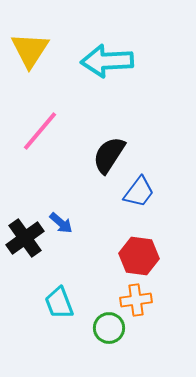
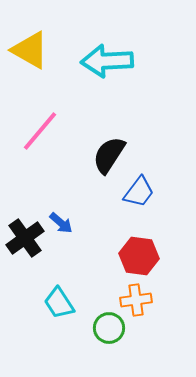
yellow triangle: rotated 33 degrees counterclockwise
cyan trapezoid: rotated 12 degrees counterclockwise
